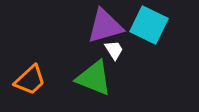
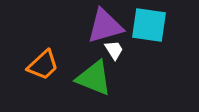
cyan square: rotated 18 degrees counterclockwise
orange trapezoid: moved 13 px right, 15 px up
